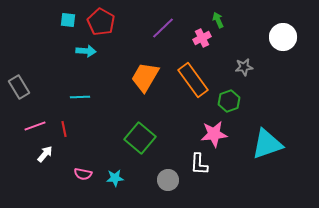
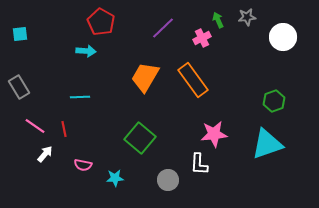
cyan square: moved 48 px left, 14 px down; rotated 14 degrees counterclockwise
gray star: moved 3 px right, 50 px up
green hexagon: moved 45 px right
pink line: rotated 55 degrees clockwise
pink semicircle: moved 9 px up
